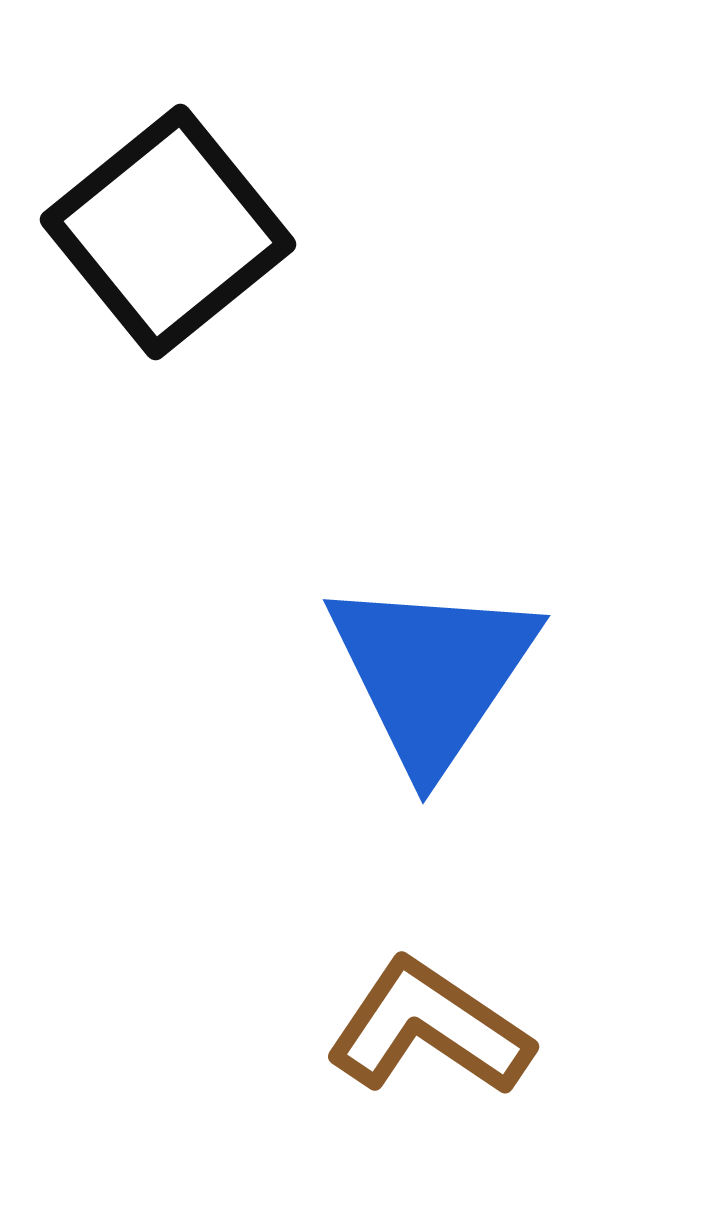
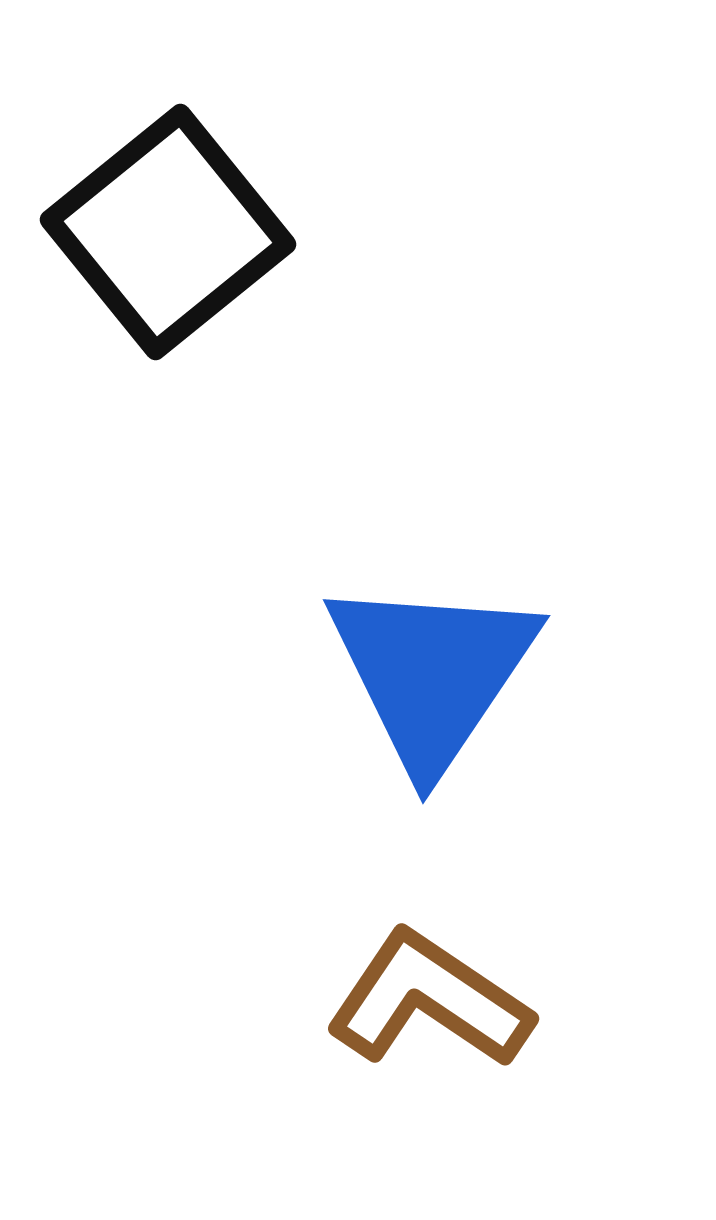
brown L-shape: moved 28 px up
